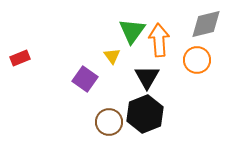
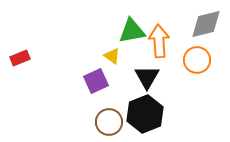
green triangle: rotated 44 degrees clockwise
orange arrow: moved 1 px down
yellow triangle: rotated 18 degrees counterclockwise
purple square: moved 11 px right, 2 px down; rotated 30 degrees clockwise
